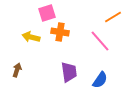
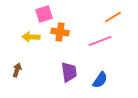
pink square: moved 3 px left, 1 px down
yellow arrow: rotated 12 degrees counterclockwise
pink line: rotated 70 degrees counterclockwise
